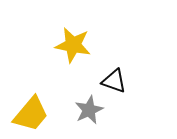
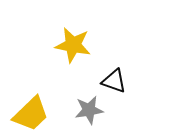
gray star: rotated 16 degrees clockwise
yellow trapezoid: rotated 6 degrees clockwise
